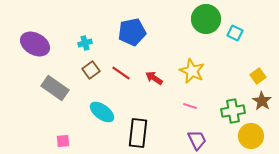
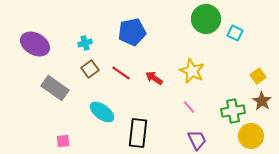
brown square: moved 1 px left, 1 px up
pink line: moved 1 px left, 1 px down; rotated 32 degrees clockwise
